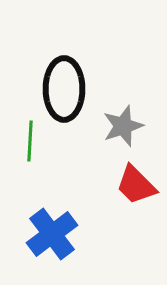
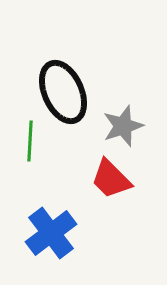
black ellipse: moved 1 px left, 3 px down; rotated 24 degrees counterclockwise
red trapezoid: moved 25 px left, 6 px up
blue cross: moved 1 px left, 1 px up
